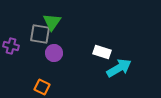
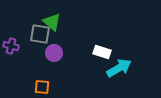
green triangle: rotated 24 degrees counterclockwise
orange square: rotated 21 degrees counterclockwise
